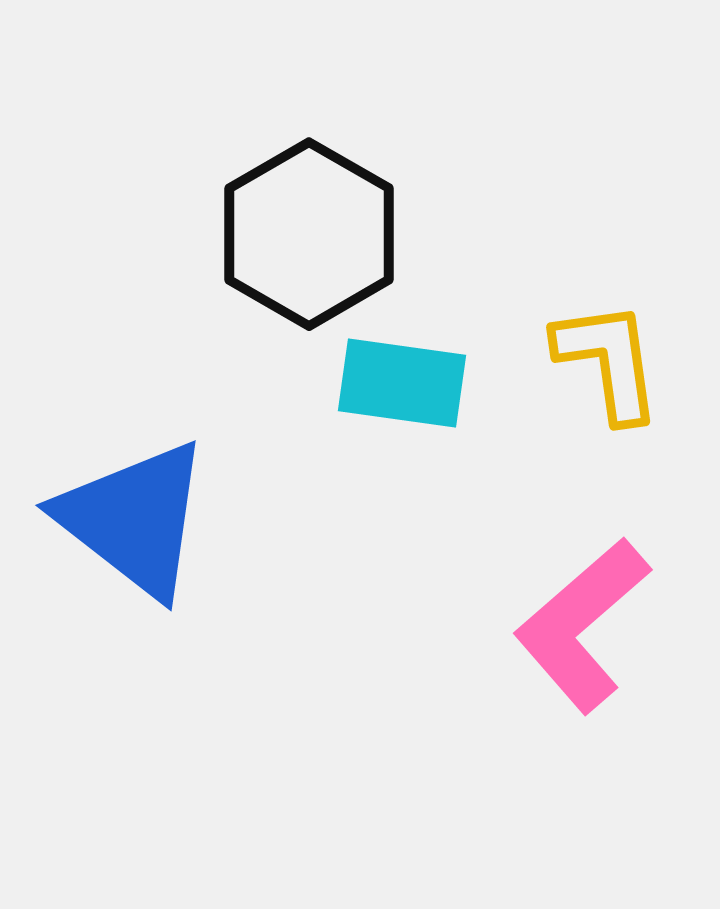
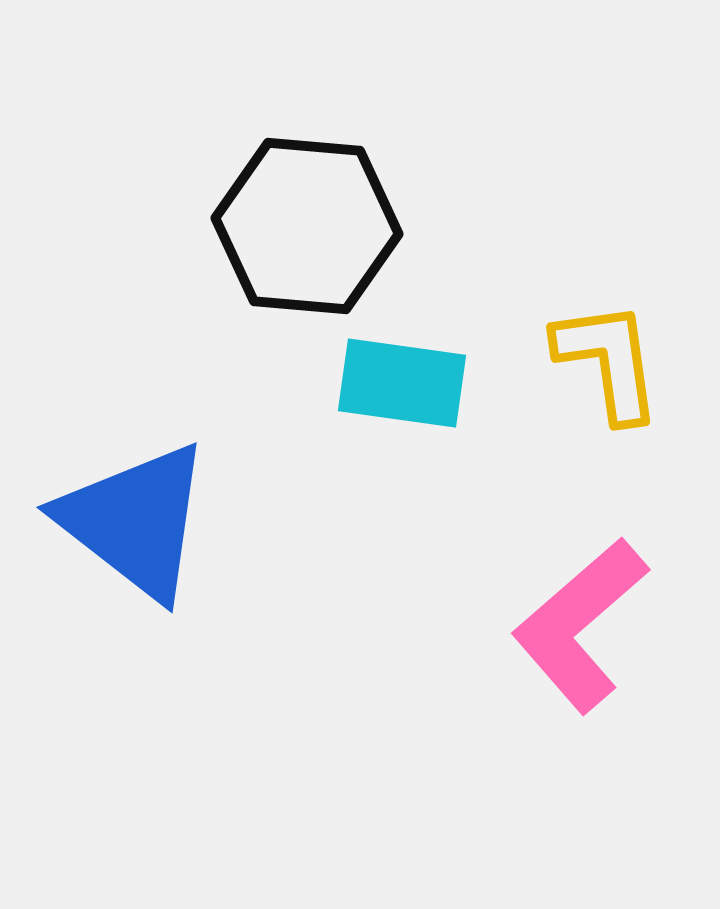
black hexagon: moved 2 px left, 8 px up; rotated 25 degrees counterclockwise
blue triangle: moved 1 px right, 2 px down
pink L-shape: moved 2 px left
